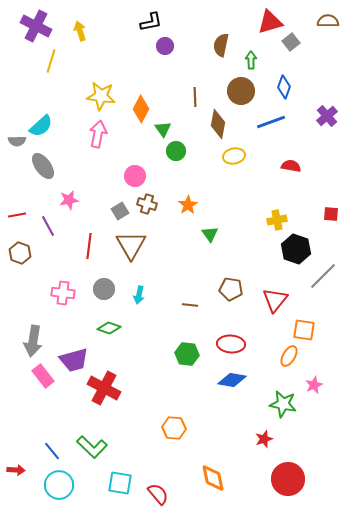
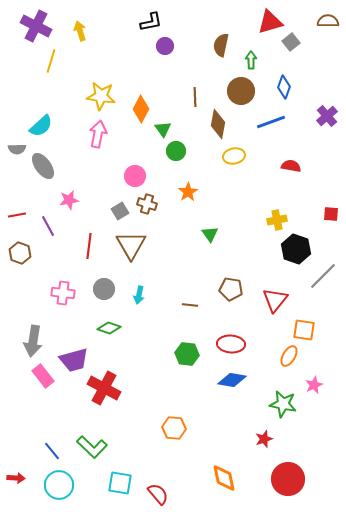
gray semicircle at (17, 141): moved 8 px down
orange star at (188, 205): moved 13 px up
red arrow at (16, 470): moved 8 px down
orange diamond at (213, 478): moved 11 px right
